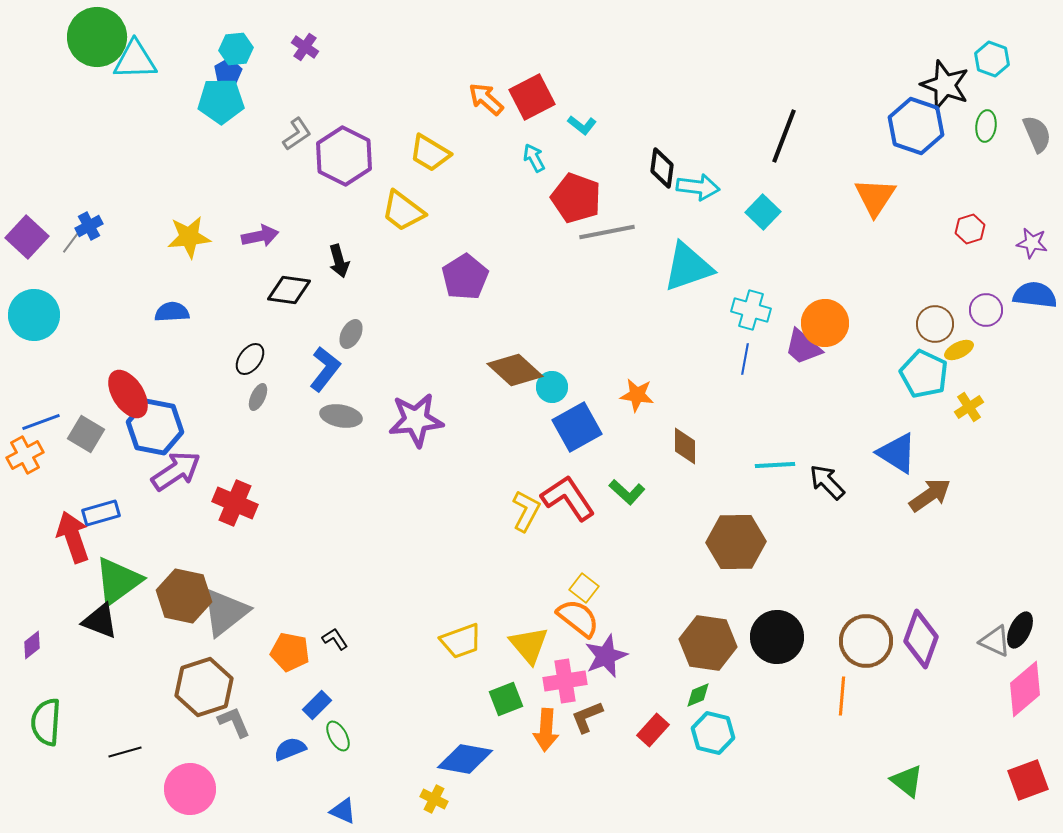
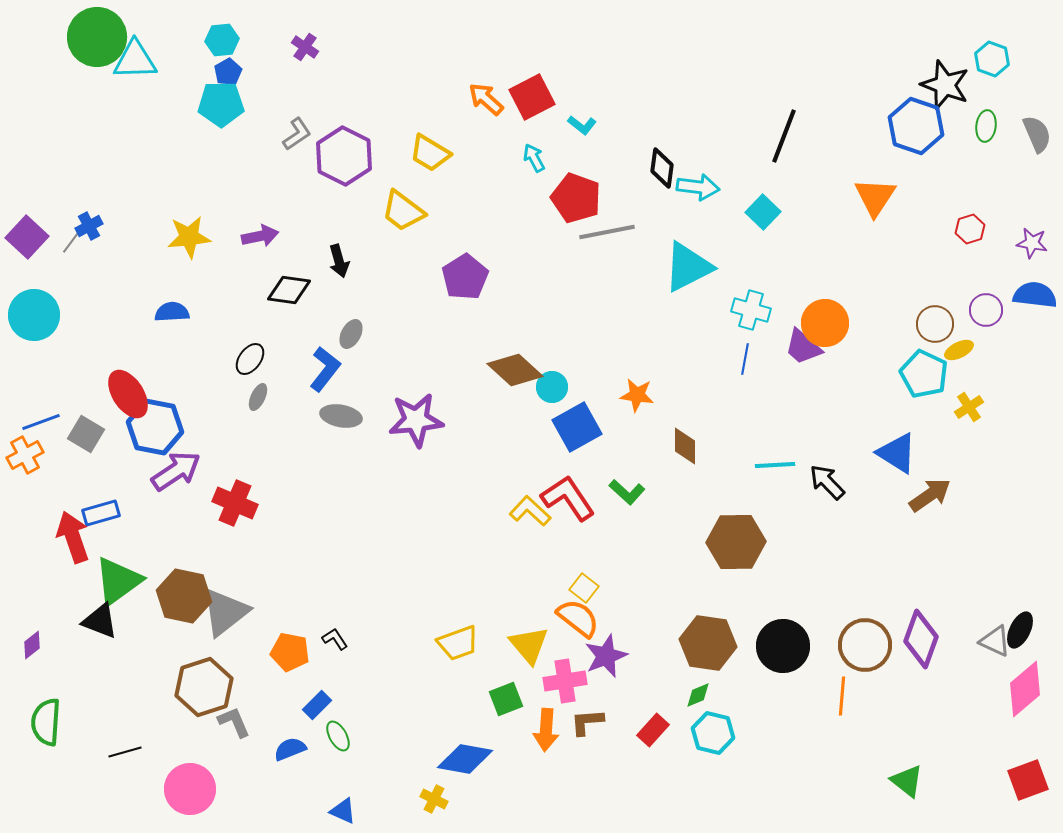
cyan hexagon at (236, 49): moved 14 px left, 9 px up
cyan pentagon at (221, 101): moved 3 px down
cyan triangle at (688, 267): rotated 8 degrees counterclockwise
yellow L-shape at (526, 511): moved 4 px right; rotated 75 degrees counterclockwise
black circle at (777, 637): moved 6 px right, 9 px down
yellow trapezoid at (461, 641): moved 3 px left, 2 px down
brown circle at (866, 641): moved 1 px left, 4 px down
brown L-shape at (587, 717): moved 5 px down; rotated 18 degrees clockwise
